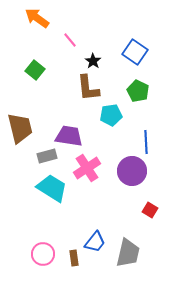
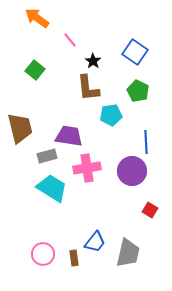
pink cross: rotated 24 degrees clockwise
